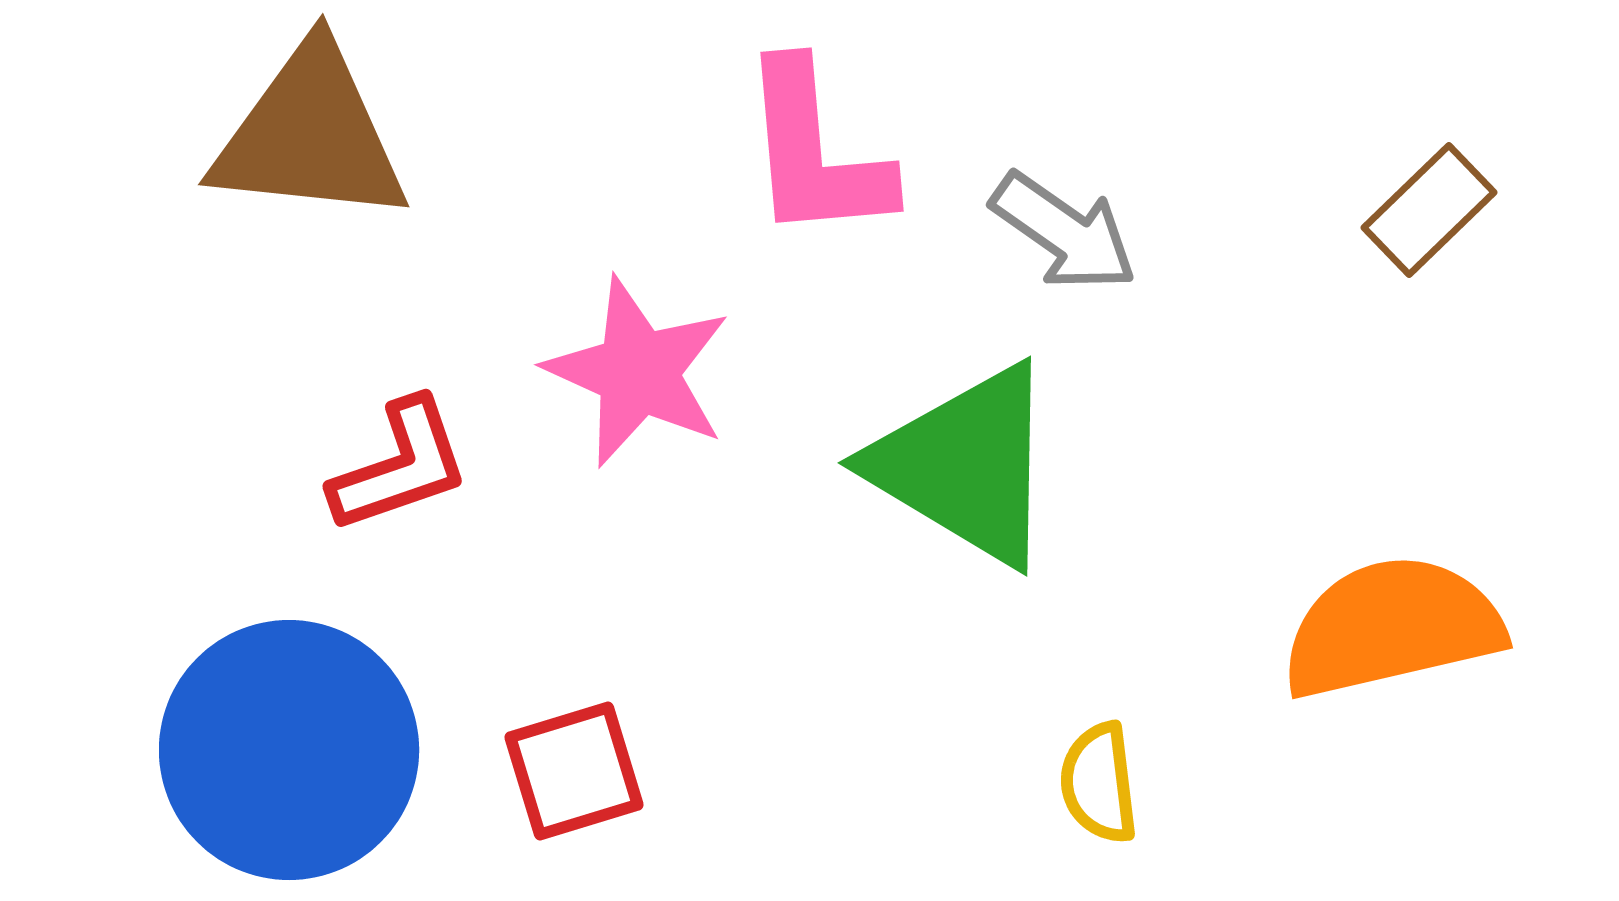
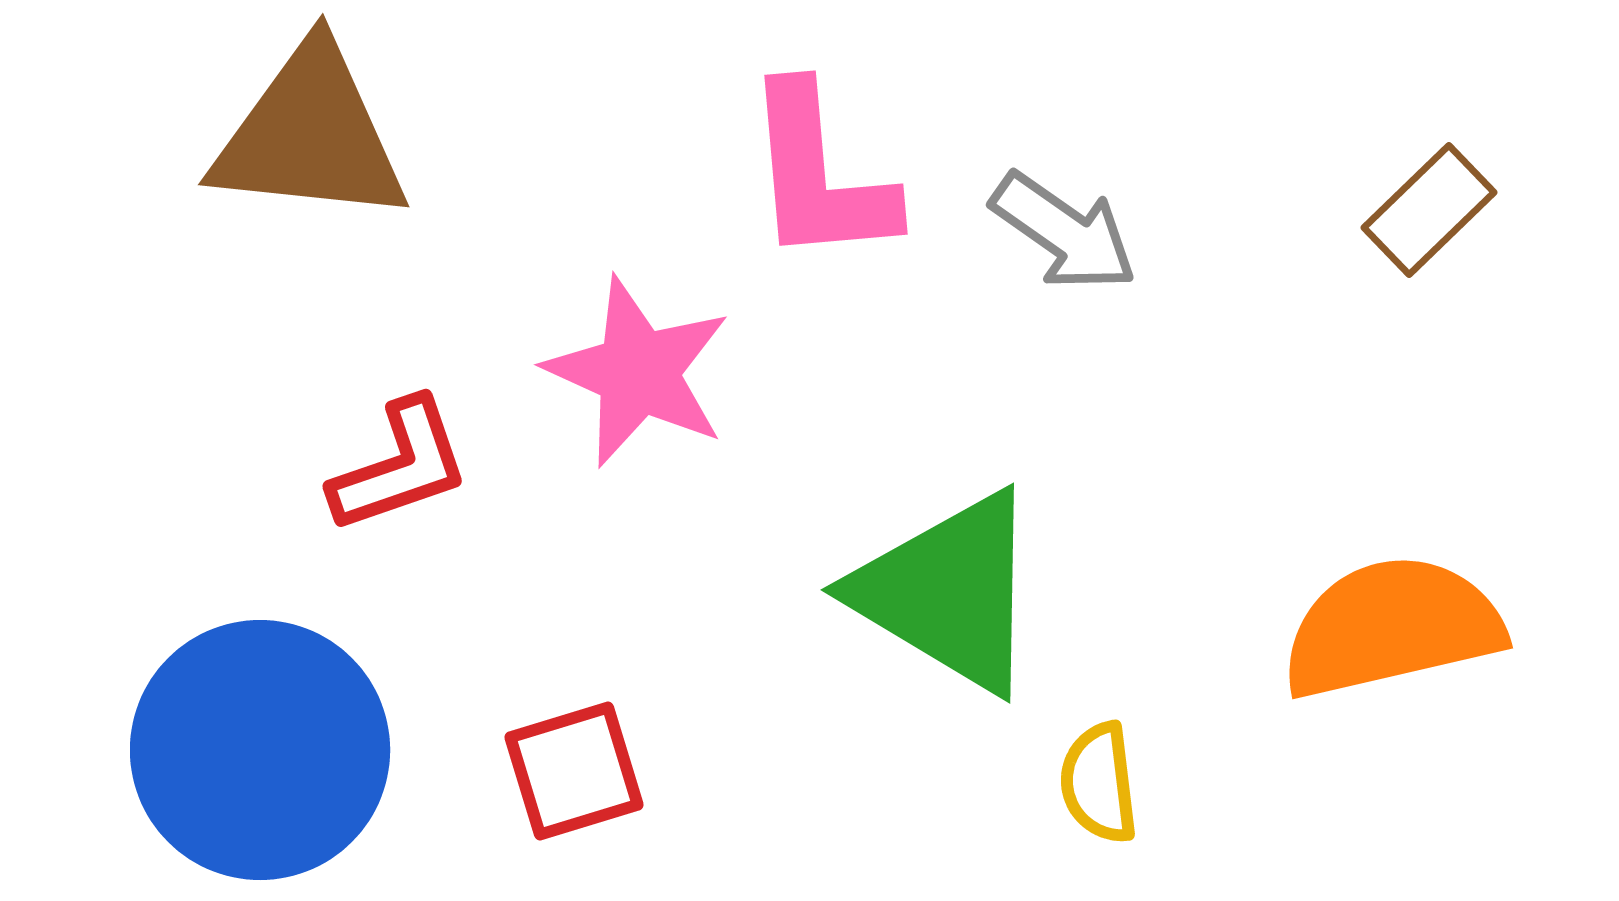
pink L-shape: moved 4 px right, 23 px down
green triangle: moved 17 px left, 127 px down
blue circle: moved 29 px left
